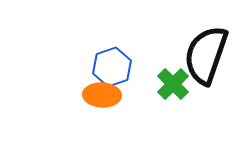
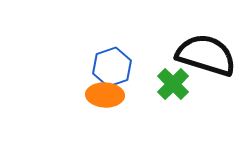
black semicircle: rotated 88 degrees clockwise
orange ellipse: moved 3 px right
